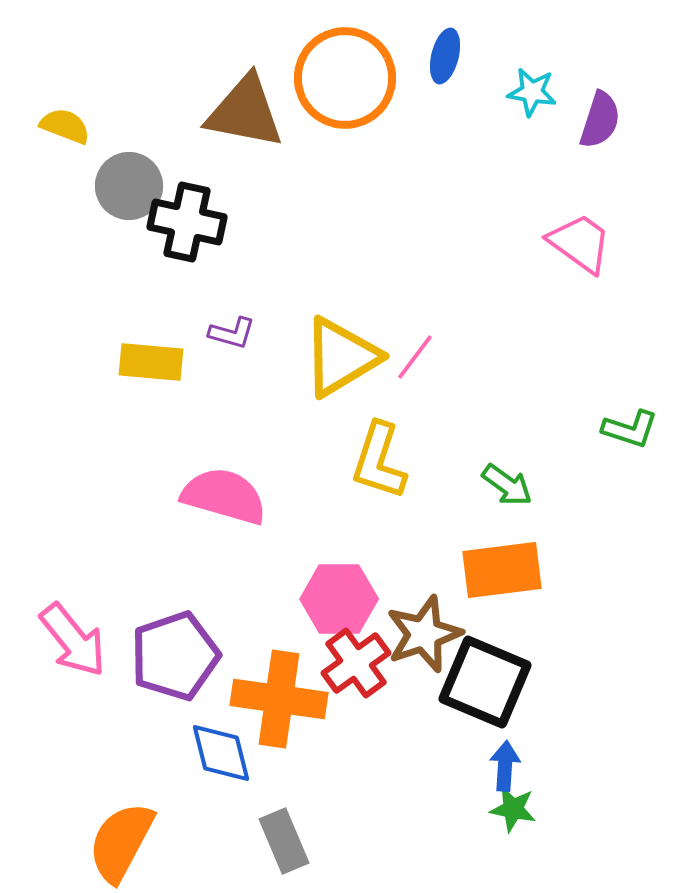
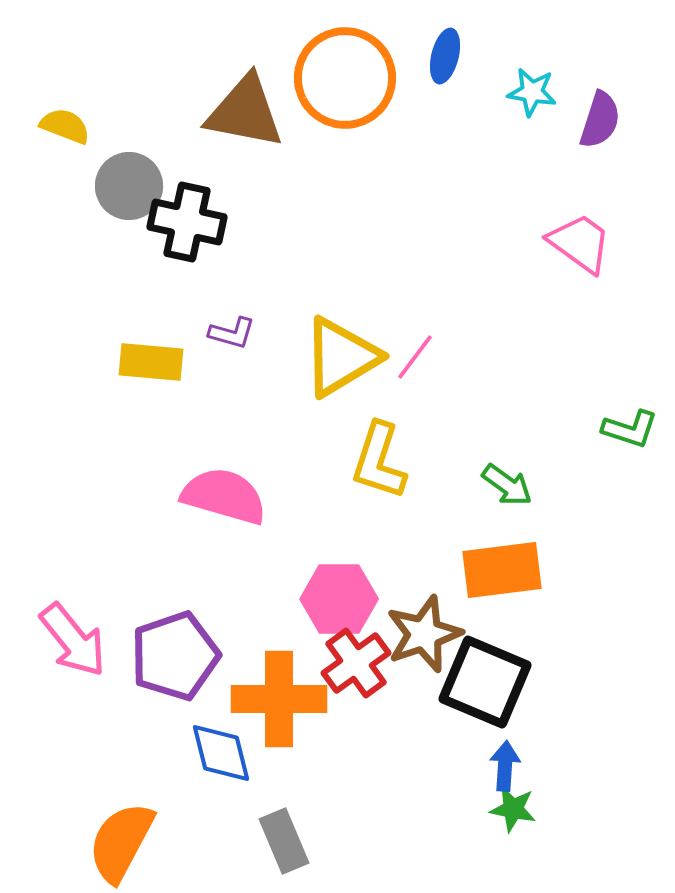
orange cross: rotated 8 degrees counterclockwise
